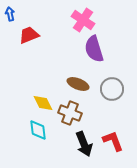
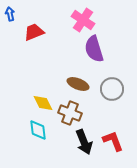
red trapezoid: moved 5 px right, 3 px up
black arrow: moved 2 px up
